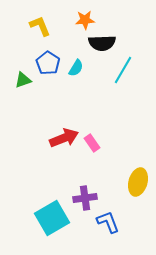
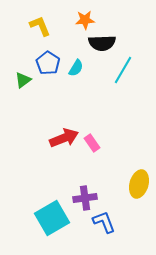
green triangle: rotated 18 degrees counterclockwise
yellow ellipse: moved 1 px right, 2 px down
blue L-shape: moved 4 px left
